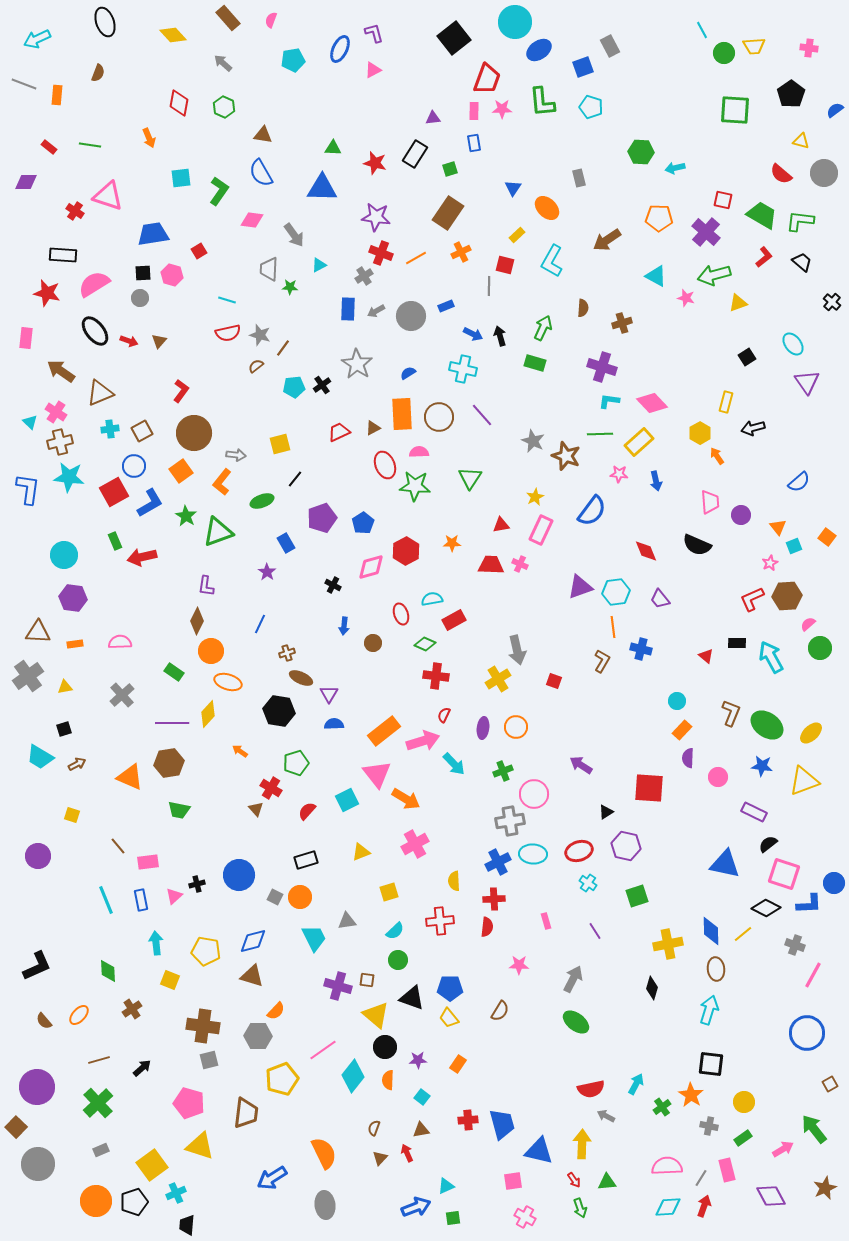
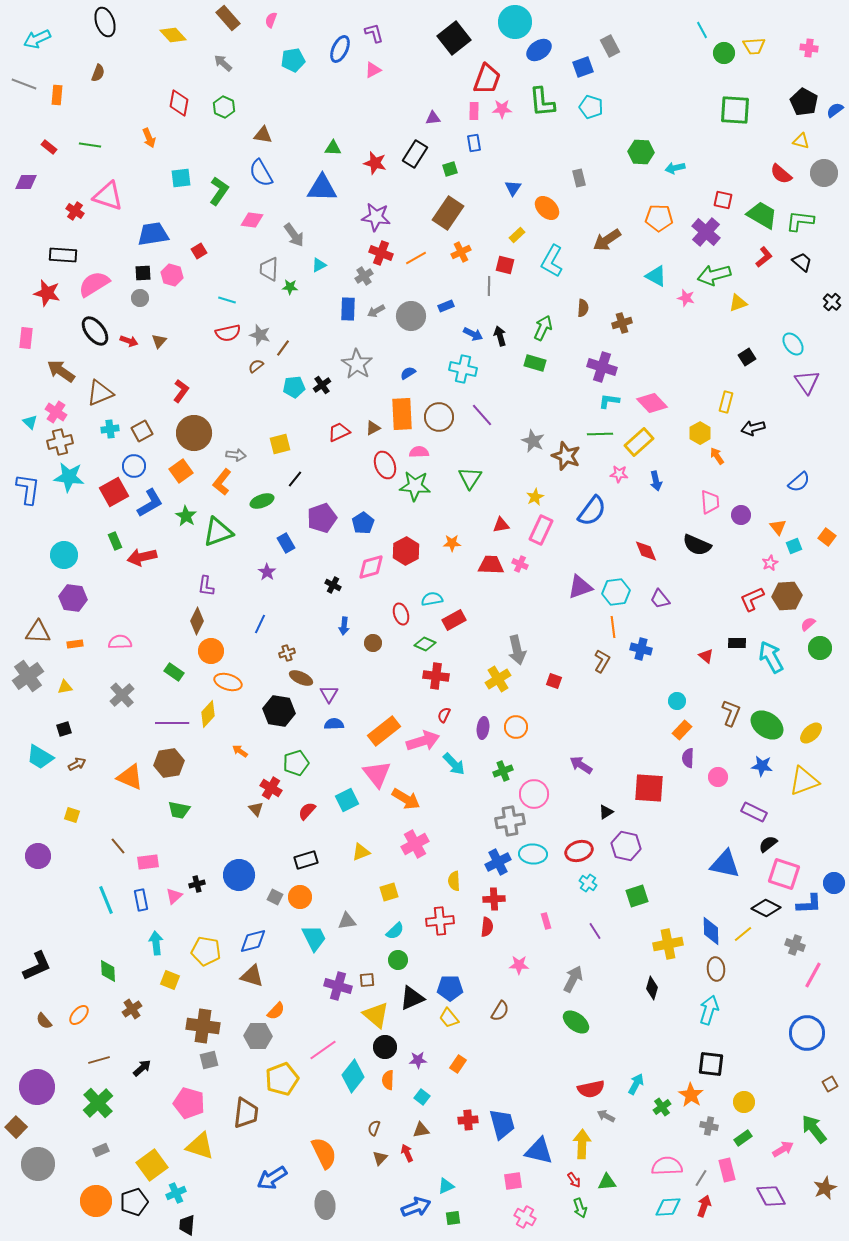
black pentagon at (791, 94): moved 13 px right, 8 px down; rotated 8 degrees counterclockwise
brown square at (367, 980): rotated 14 degrees counterclockwise
black triangle at (412, 998): rotated 44 degrees counterclockwise
